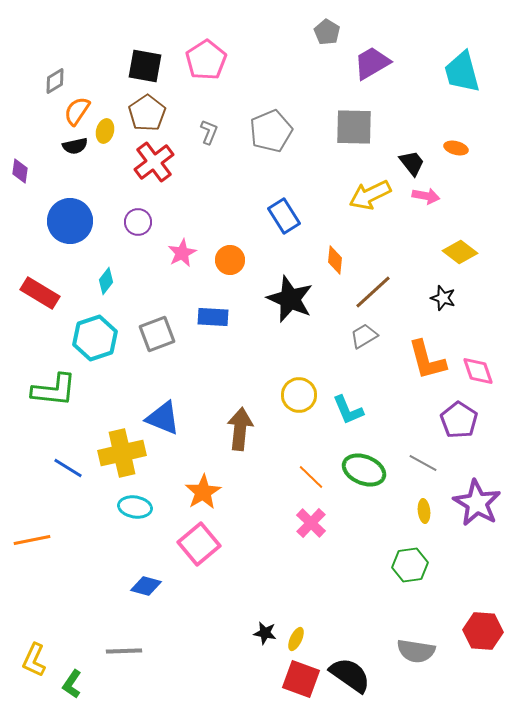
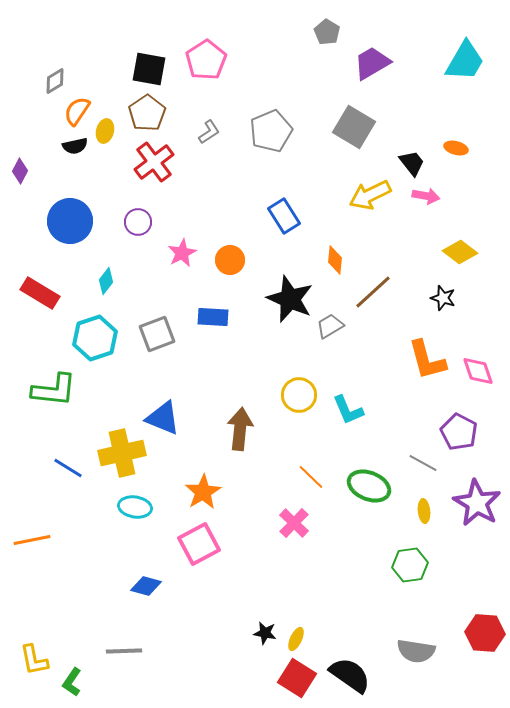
black square at (145, 66): moved 4 px right, 3 px down
cyan trapezoid at (462, 72): moved 3 px right, 11 px up; rotated 135 degrees counterclockwise
gray square at (354, 127): rotated 30 degrees clockwise
gray L-shape at (209, 132): rotated 35 degrees clockwise
purple diamond at (20, 171): rotated 20 degrees clockwise
gray trapezoid at (364, 336): moved 34 px left, 10 px up
purple pentagon at (459, 420): moved 12 px down; rotated 6 degrees counterclockwise
green ellipse at (364, 470): moved 5 px right, 16 px down
pink cross at (311, 523): moved 17 px left
pink square at (199, 544): rotated 12 degrees clockwise
red hexagon at (483, 631): moved 2 px right, 2 px down
yellow L-shape at (34, 660): rotated 36 degrees counterclockwise
red square at (301, 679): moved 4 px left, 1 px up; rotated 12 degrees clockwise
green L-shape at (72, 684): moved 2 px up
